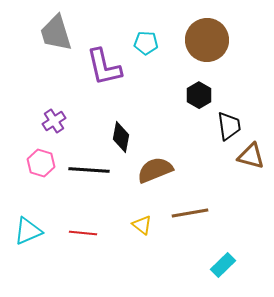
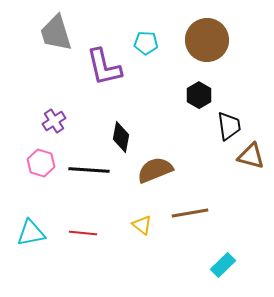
cyan triangle: moved 3 px right, 2 px down; rotated 12 degrees clockwise
